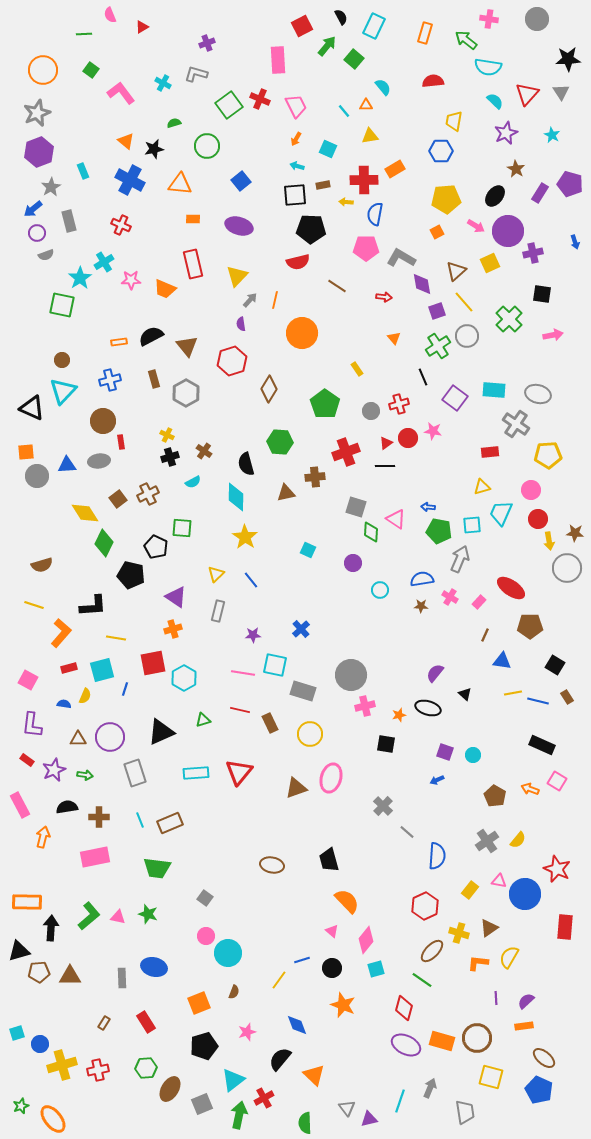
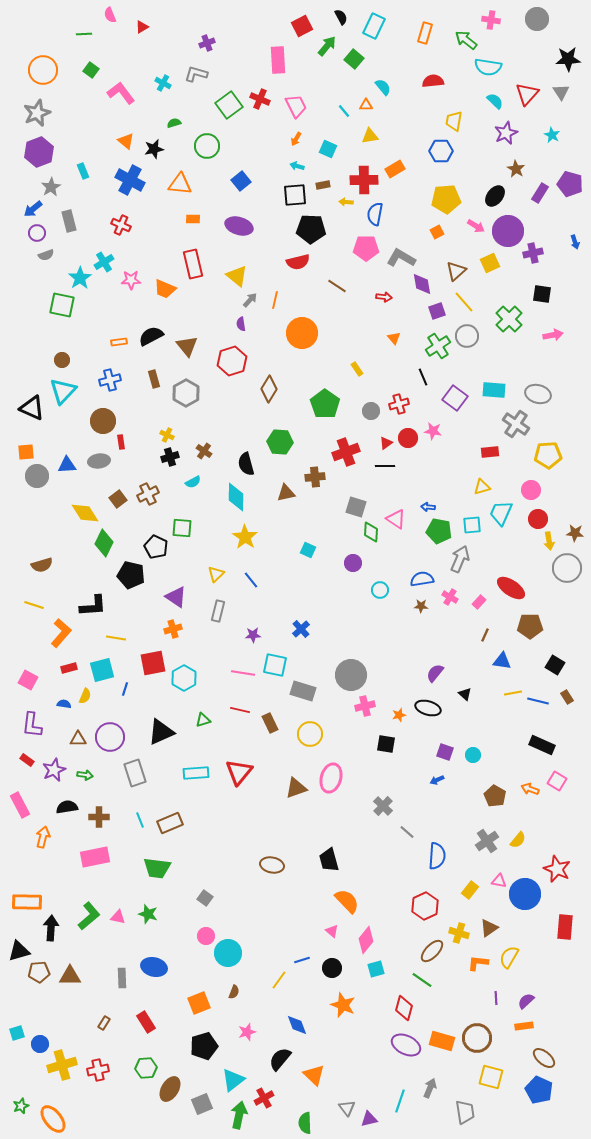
pink cross at (489, 19): moved 2 px right, 1 px down
yellow triangle at (237, 276): rotated 35 degrees counterclockwise
